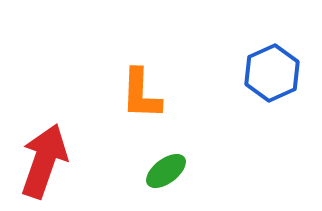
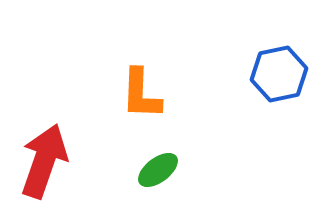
blue hexagon: moved 7 px right, 1 px down; rotated 12 degrees clockwise
green ellipse: moved 8 px left, 1 px up
